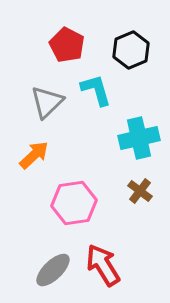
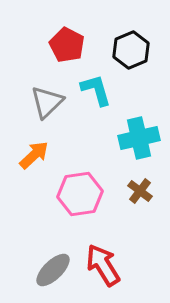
pink hexagon: moved 6 px right, 9 px up
